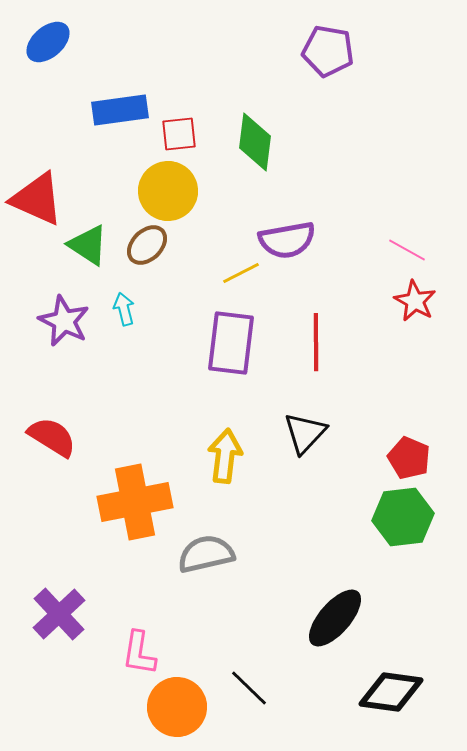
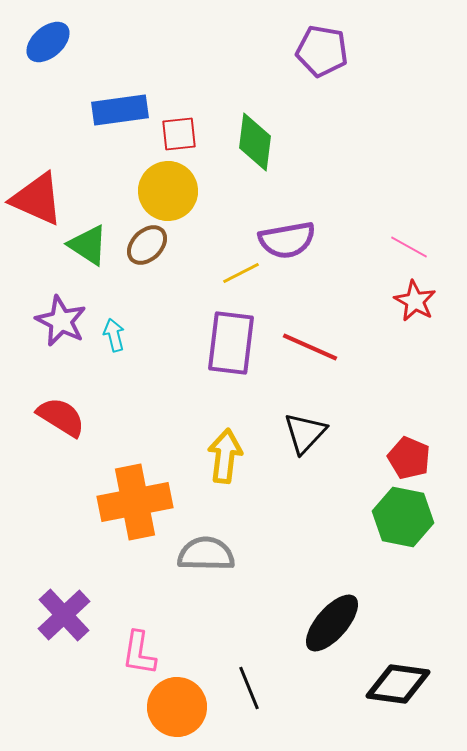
purple pentagon: moved 6 px left
pink line: moved 2 px right, 3 px up
cyan arrow: moved 10 px left, 26 px down
purple star: moved 3 px left
red line: moved 6 px left, 5 px down; rotated 66 degrees counterclockwise
red semicircle: moved 9 px right, 20 px up
green hexagon: rotated 18 degrees clockwise
gray semicircle: rotated 14 degrees clockwise
purple cross: moved 5 px right, 1 px down
black ellipse: moved 3 px left, 5 px down
black line: rotated 24 degrees clockwise
black diamond: moved 7 px right, 8 px up
